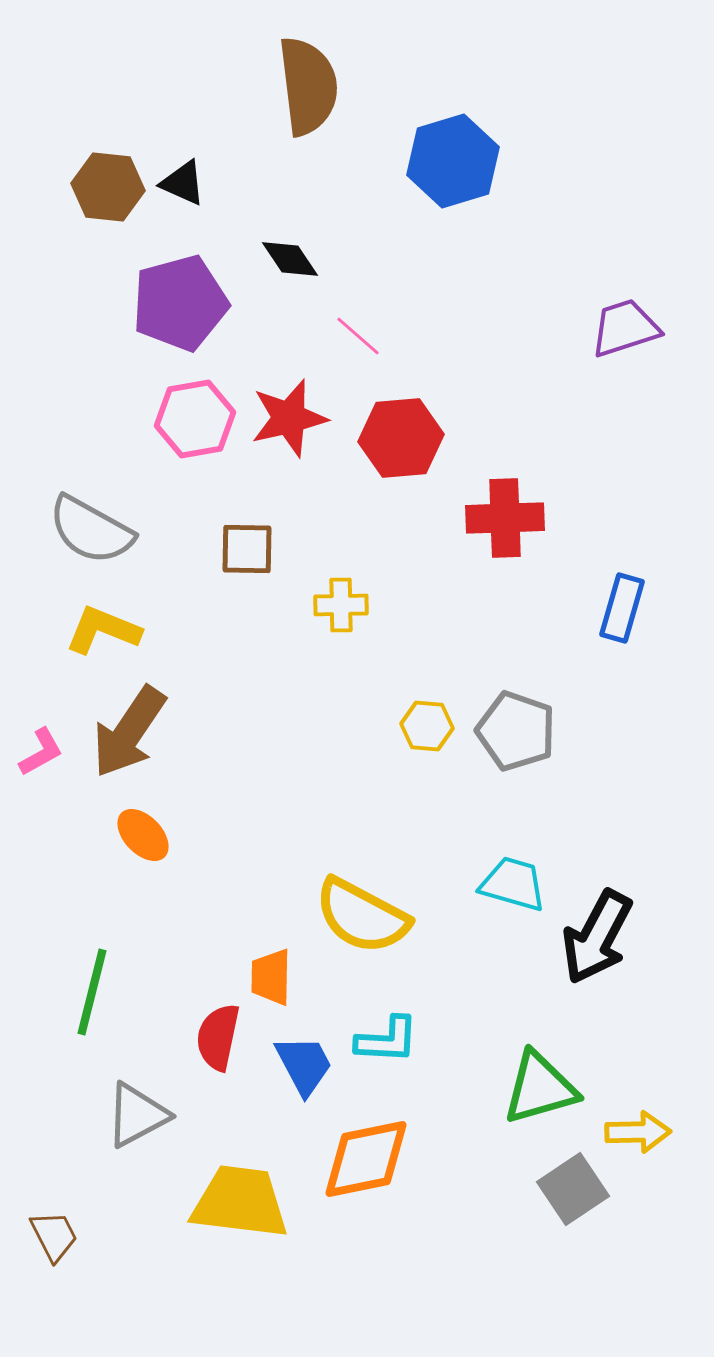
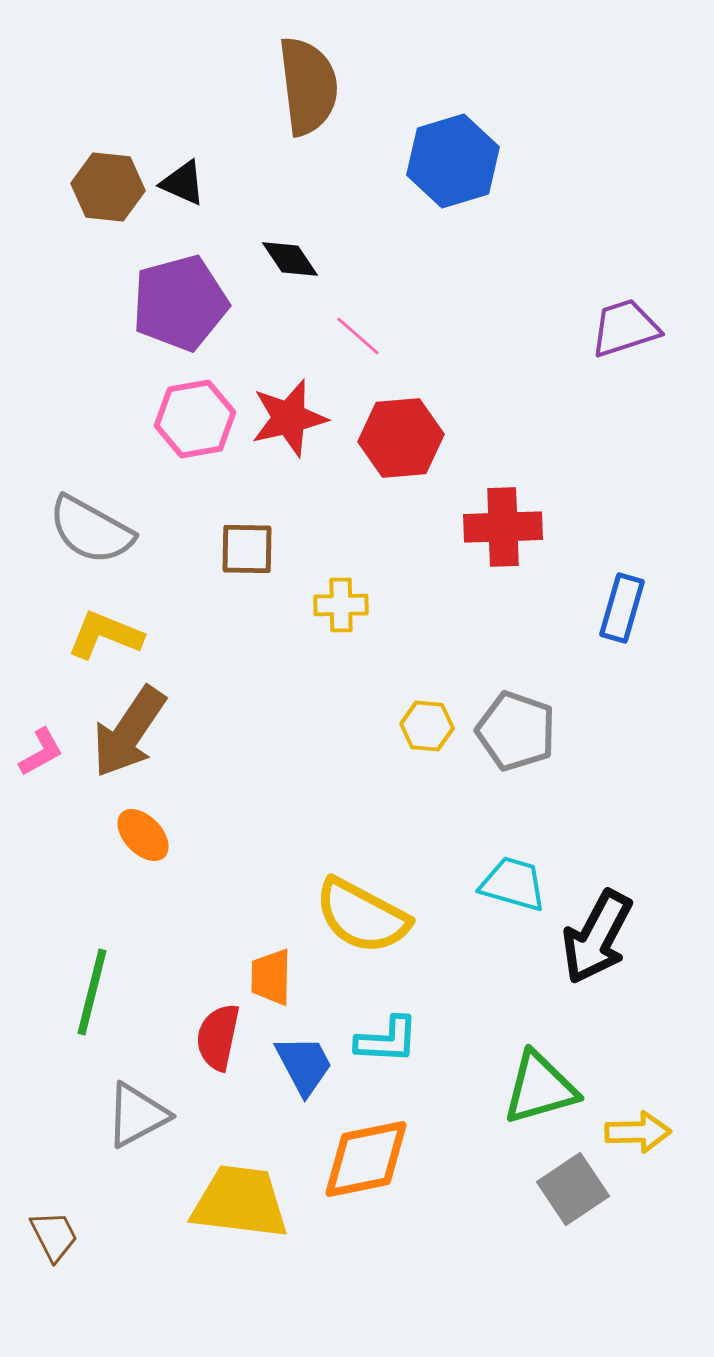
red cross: moved 2 px left, 9 px down
yellow L-shape: moved 2 px right, 5 px down
